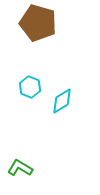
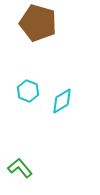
cyan hexagon: moved 2 px left, 4 px down
green L-shape: rotated 20 degrees clockwise
